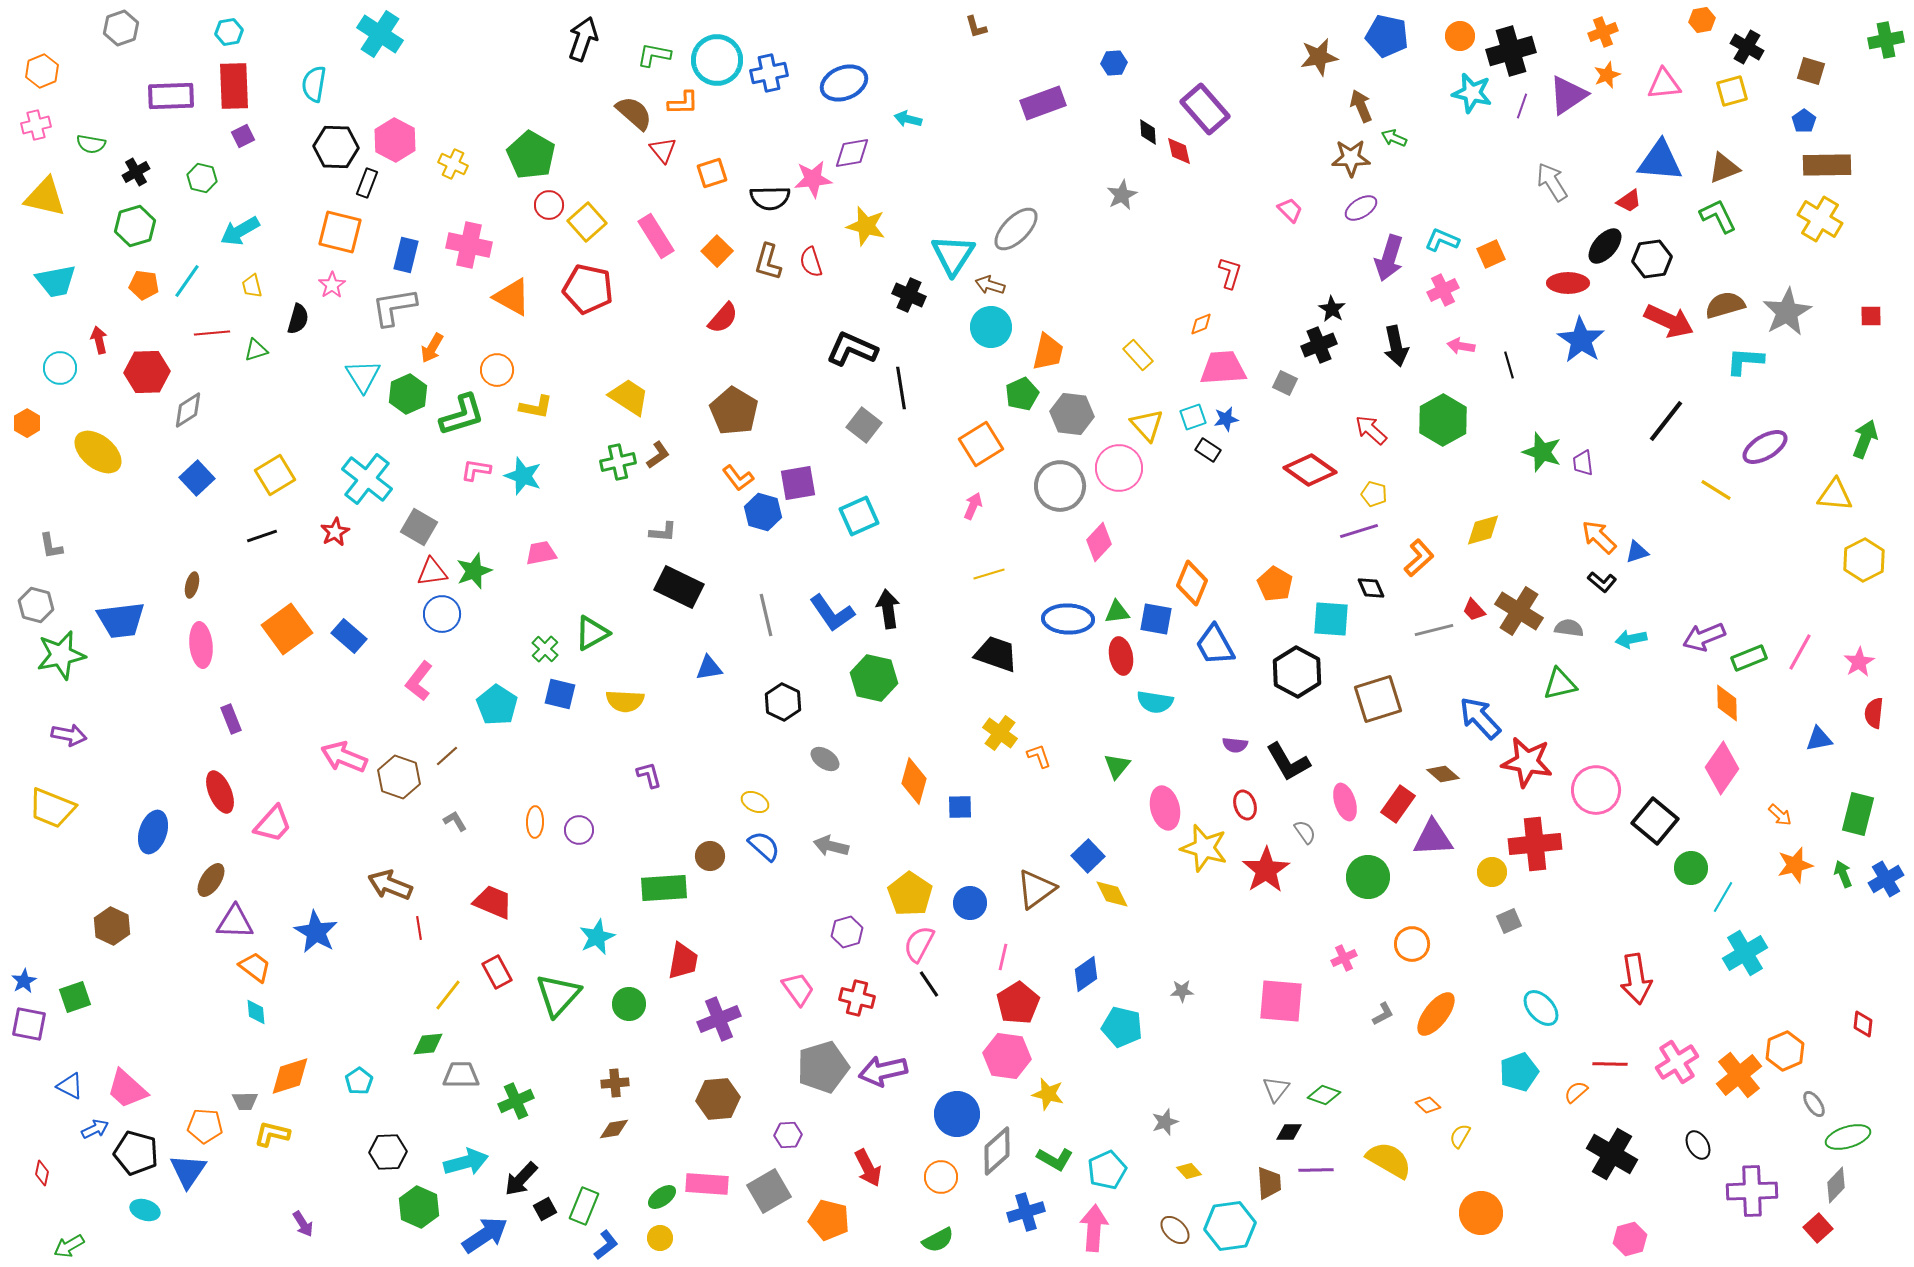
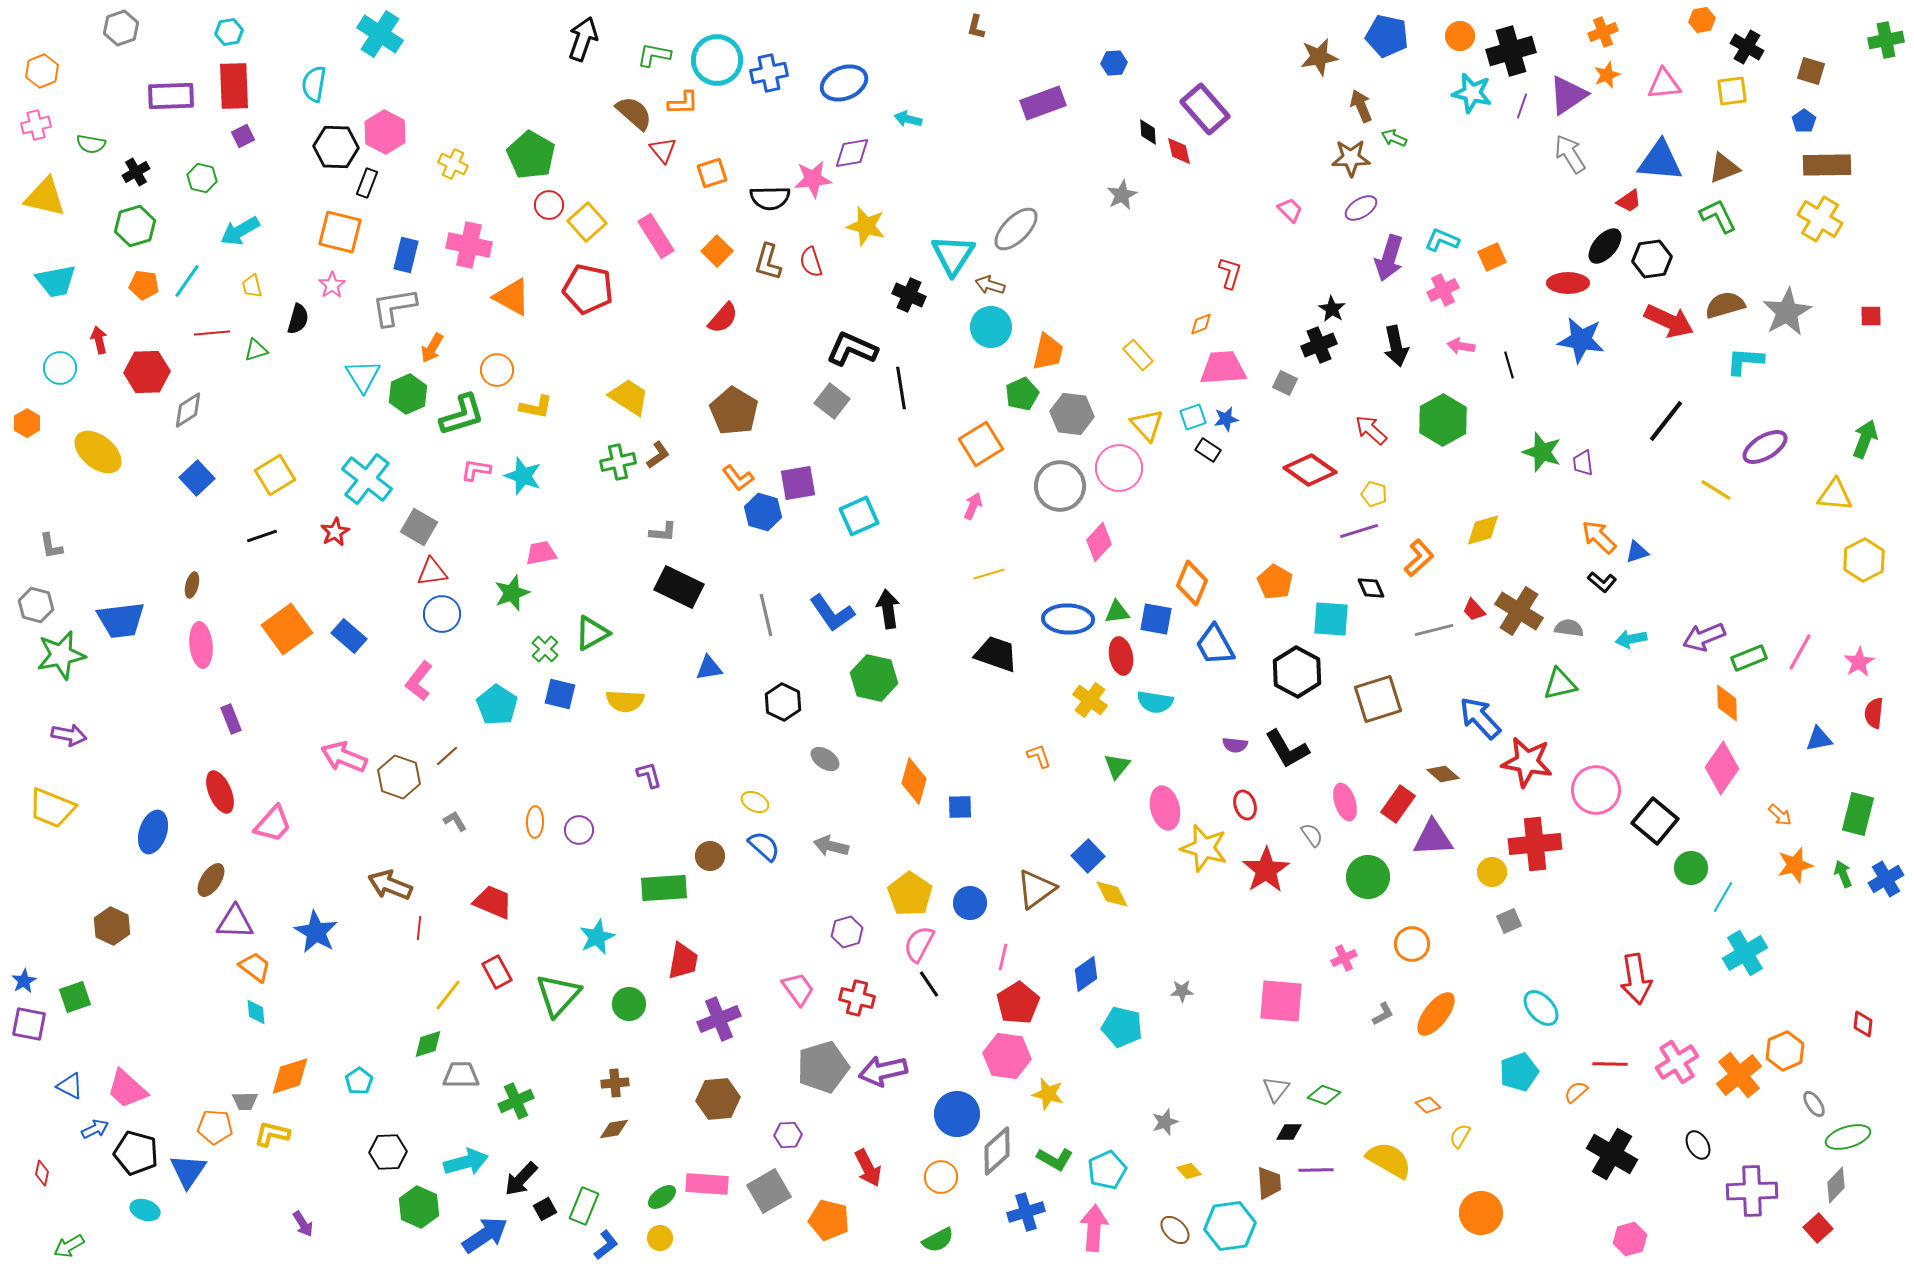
brown L-shape at (976, 27): rotated 30 degrees clockwise
yellow square at (1732, 91): rotated 8 degrees clockwise
pink hexagon at (395, 140): moved 10 px left, 8 px up
gray arrow at (1552, 182): moved 18 px right, 28 px up
orange square at (1491, 254): moved 1 px right, 3 px down
blue star at (1581, 340): rotated 24 degrees counterclockwise
gray square at (864, 425): moved 32 px left, 24 px up
green star at (474, 571): moved 38 px right, 22 px down
orange pentagon at (1275, 584): moved 2 px up
yellow cross at (1000, 733): moved 90 px right, 33 px up
black L-shape at (1288, 762): moved 1 px left, 13 px up
gray semicircle at (1305, 832): moved 7 px right, 3 px down
red line at (419, 928): rotated 15 degrees clockwise
green diamond at (428, 1044): rotated 12 degrees counterclockwise
orange pentagon at (205, 1126): moved 10 px right, 1 px down
